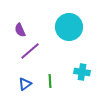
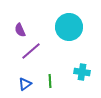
purple line: moved 1 px right
